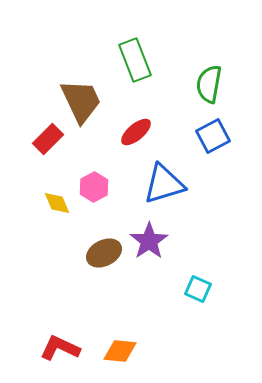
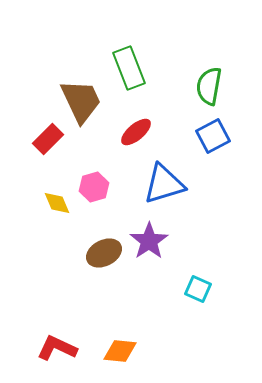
green rectangle: moved 6 px left, 8 px down
green semicircle: moved 2 px down
pink hexagon: rotated 12 degrees clockwise
red L-shape: moved 3 px left
